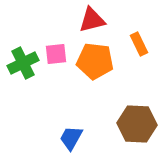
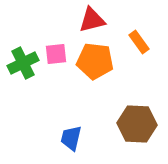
orange rectangle: moved 2 px up; rotated 10 degrees counterclockwise
blue trapezoid: rotated 16 degrees counterclockwise
